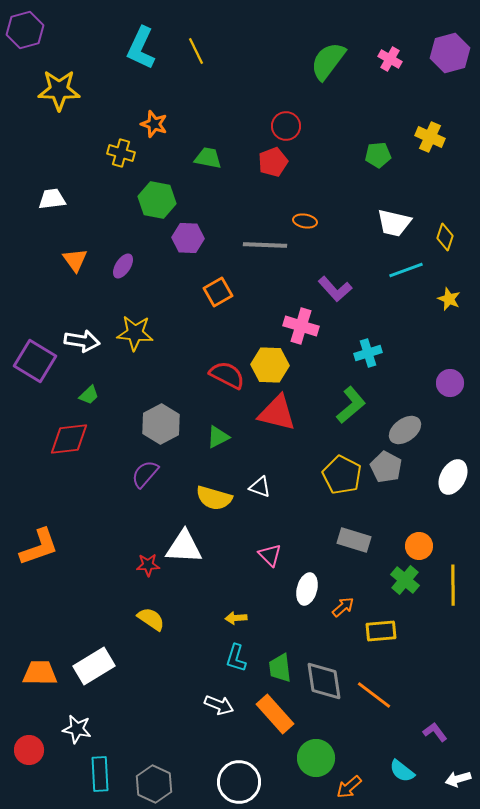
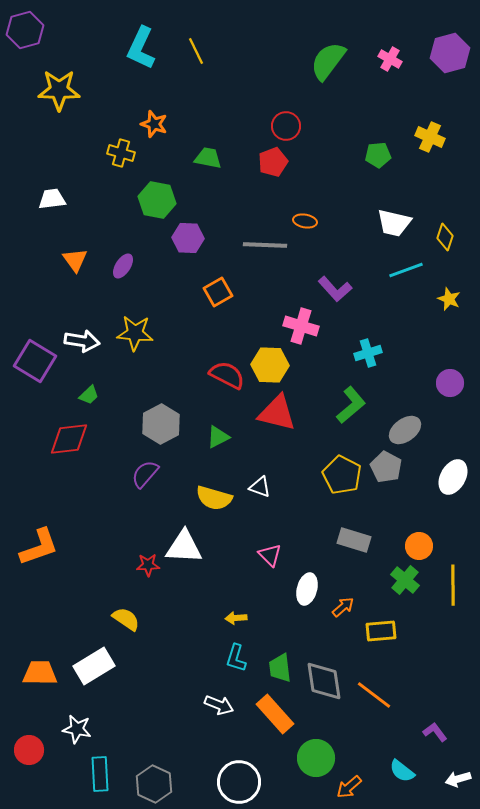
yellow semicircle at (151, 619): moved 25 px left
